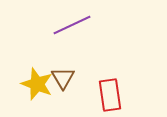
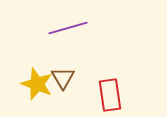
purple line: moved 4 px left, 3 px down; rotated 9 degrees clockwise
